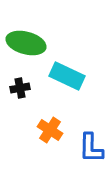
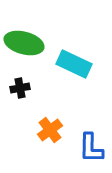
green ellipse: moved 2 px left
cyan rectangle: moved 7 px right, 12 px up
orange cross: rotated 20 degrees clockwise
